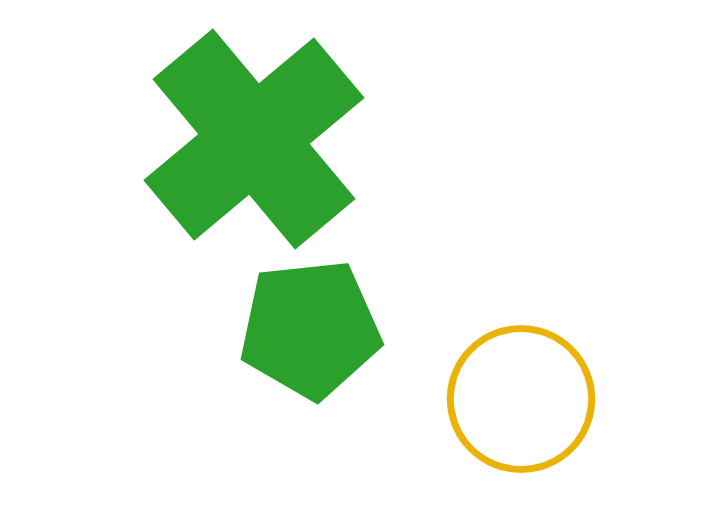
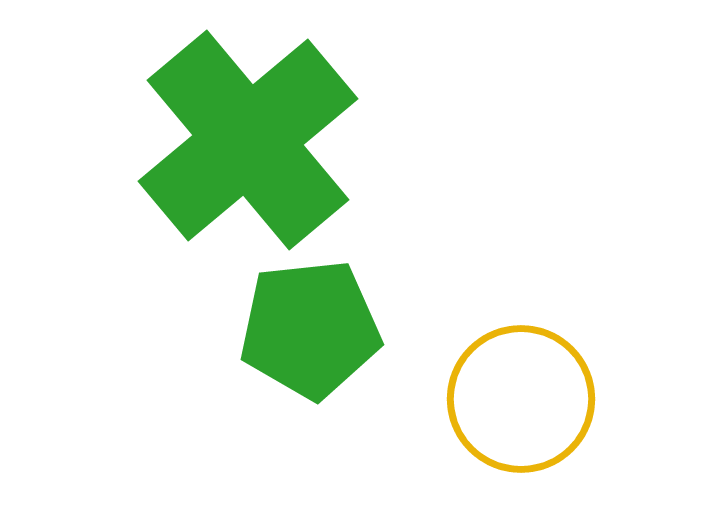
green cross: moved 6 px left, 1 px down
